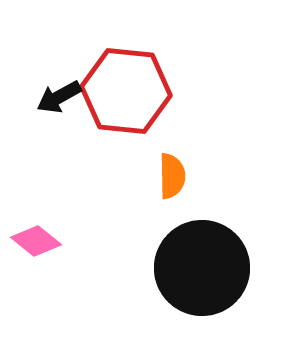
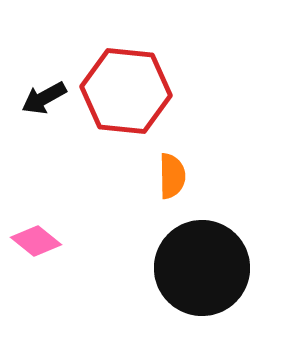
black arrow: moved 15 px left, 1 px down
